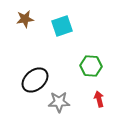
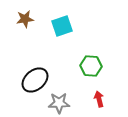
gray star: moved 1 px down
